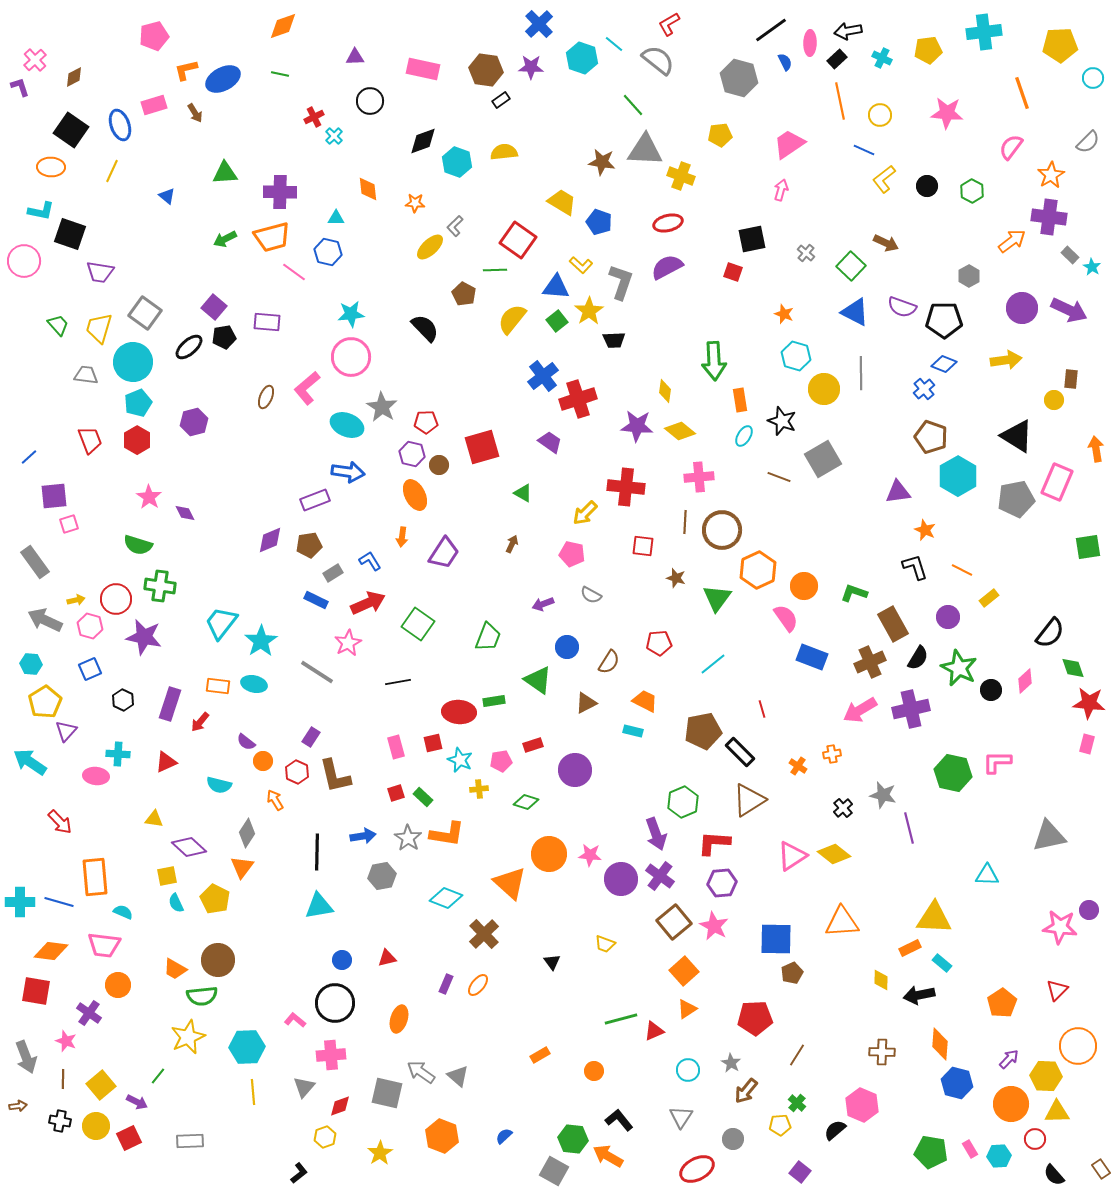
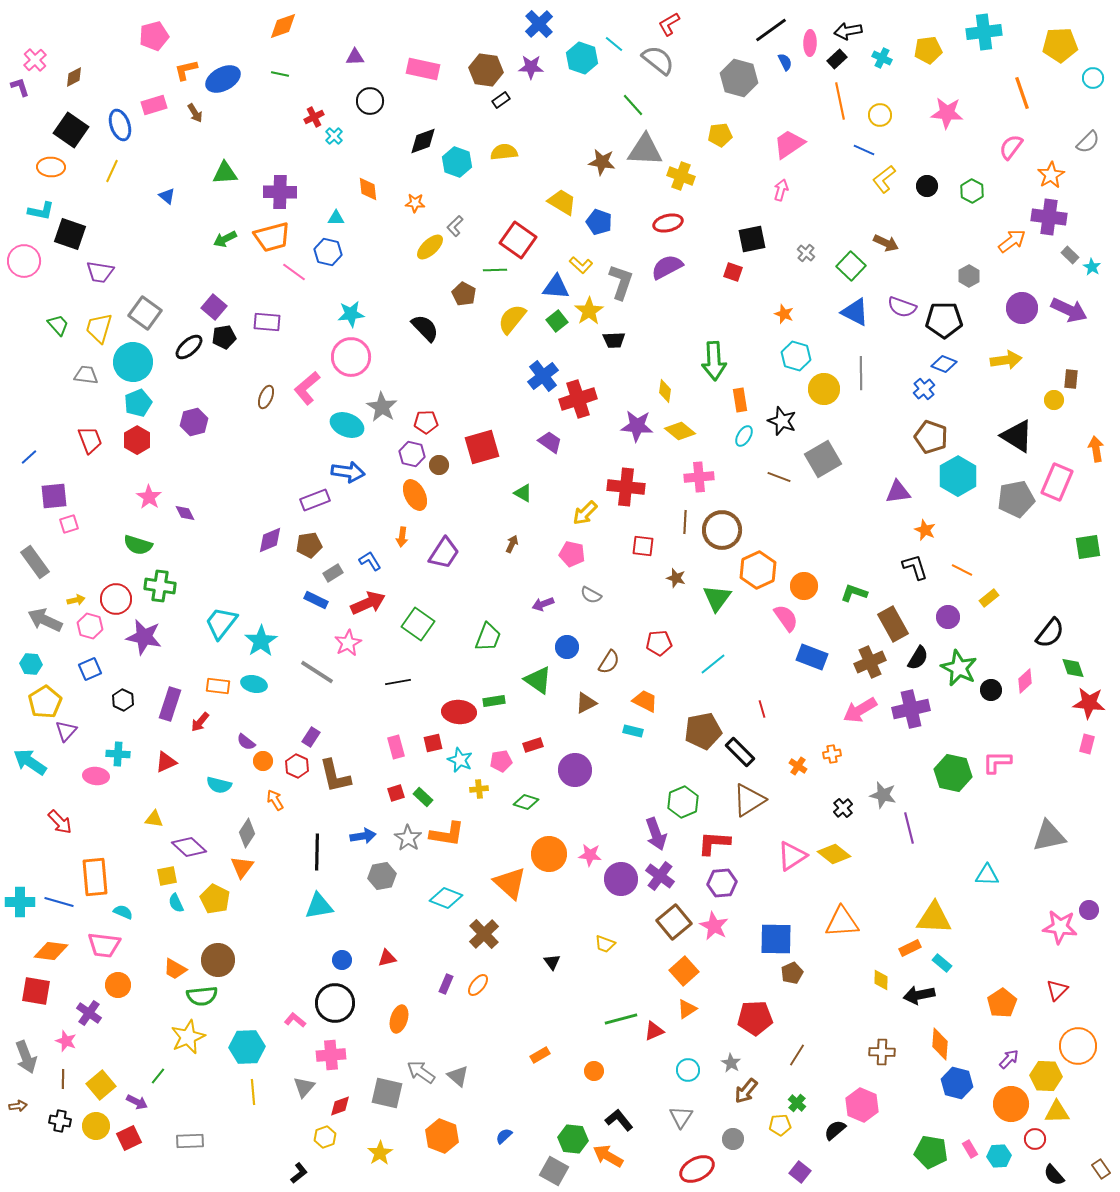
red hexagon at (297, 772): moved 6 px up
